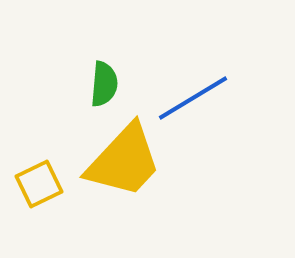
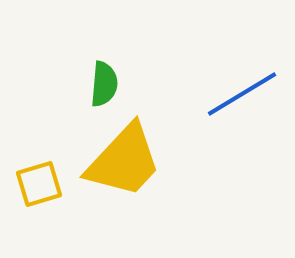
blue line: moved 49 px right, 4 px up
yellow square: rotated 9 degrees clockwise
